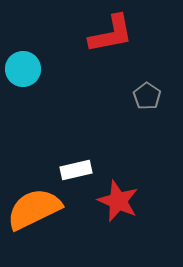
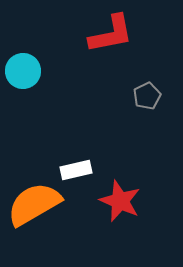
cyan circle: moved 2 px down
gray pentagon: rotated 12 degrees clockwise
red star: moved 2 px right
orange semicircle: moved 5 px up; rotated 4 degrees counterclockwise
